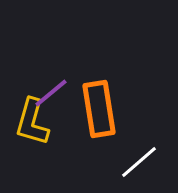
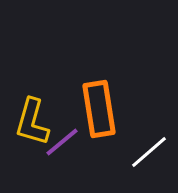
purple line: moved 11 px right, 49 px down
white line: moved 10 px right, 10 px up
